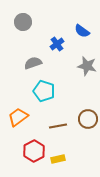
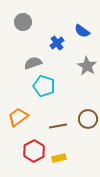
blue cross: moved 1 px up
gray star: rotated 18 degrees clockwise
cyan pentagon: moved 5 px up
yellow rectangle: moved 1 px right, 1 px up
